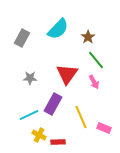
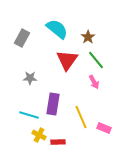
cyan semicircle: moved 1 px left; rotated 95 degrees counterclockwise
red triangle: moved 14 px up
purple rectangle: rotated 20 degrees counterclockwise
cyan line: rotated 42 degrees clockwise
